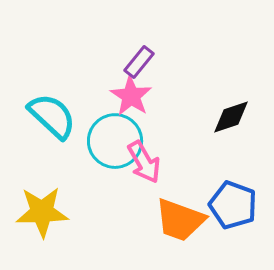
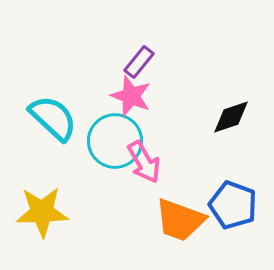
pink star: rotated 12 degrees counterclockwise
cyan semicircle: moved 1 px right, 2 px down
